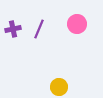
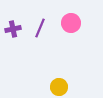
pink circle: moved 6 px left, 1 px up
purple line: moved 1 px right, 1 px up
